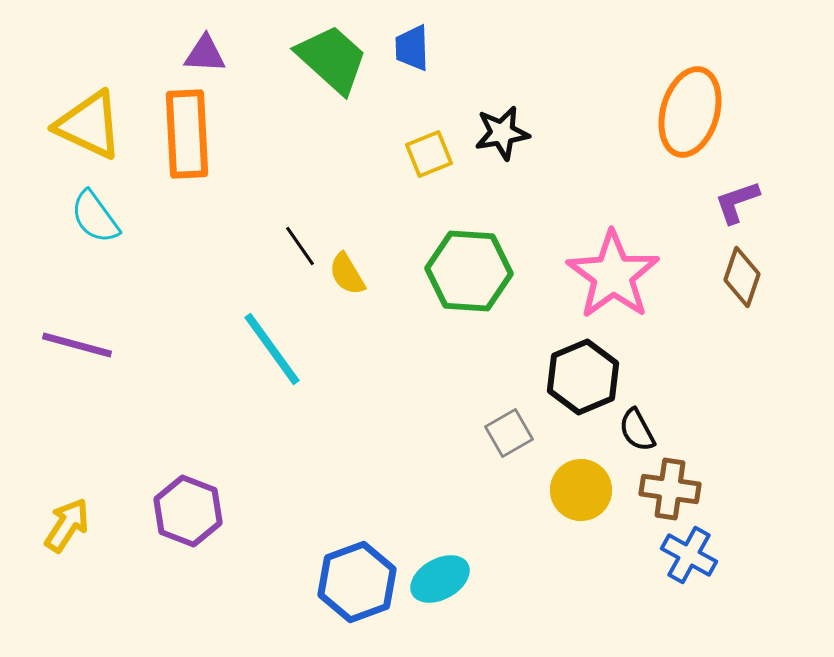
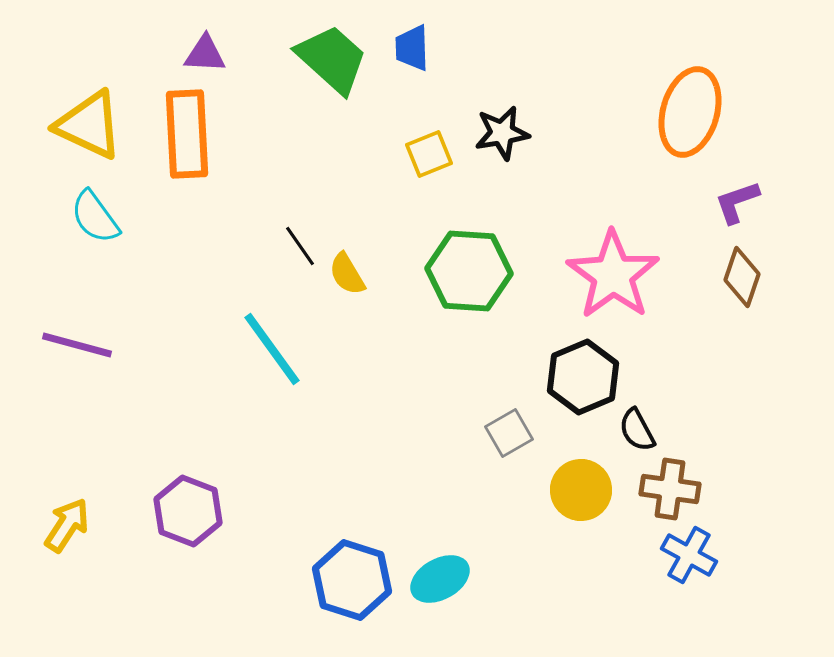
blue hexagon: moved 5 px left, 2 px up; rotated 22 degrees counterclockwise
